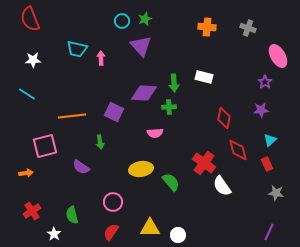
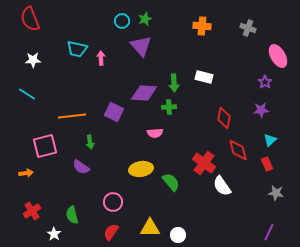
orange cross at (207, 27): moved 5 px left, 1 px up
green arrow at (100, 142): moved 10 px left
